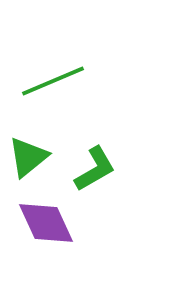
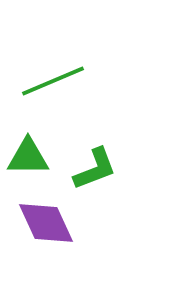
green triangle: rotated 39 degrees clockwise
green L-shape: rotated 9 degrees clockwise
